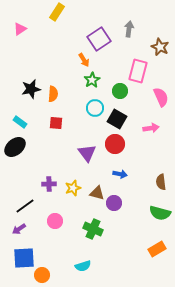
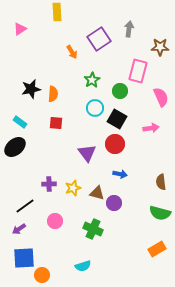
yellow rectangle: rotated 36 degrees counterclockwise
brown star: rotated 24 degrees counterclockwise
orange arrow: moved 12 px left, 8 px up
